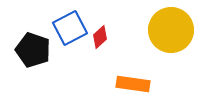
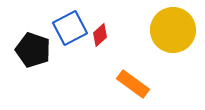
yellow circle: moved 2 px right
red diamond: moved 2 px up
orange rectangle: rotated 28 degrees clockwise
